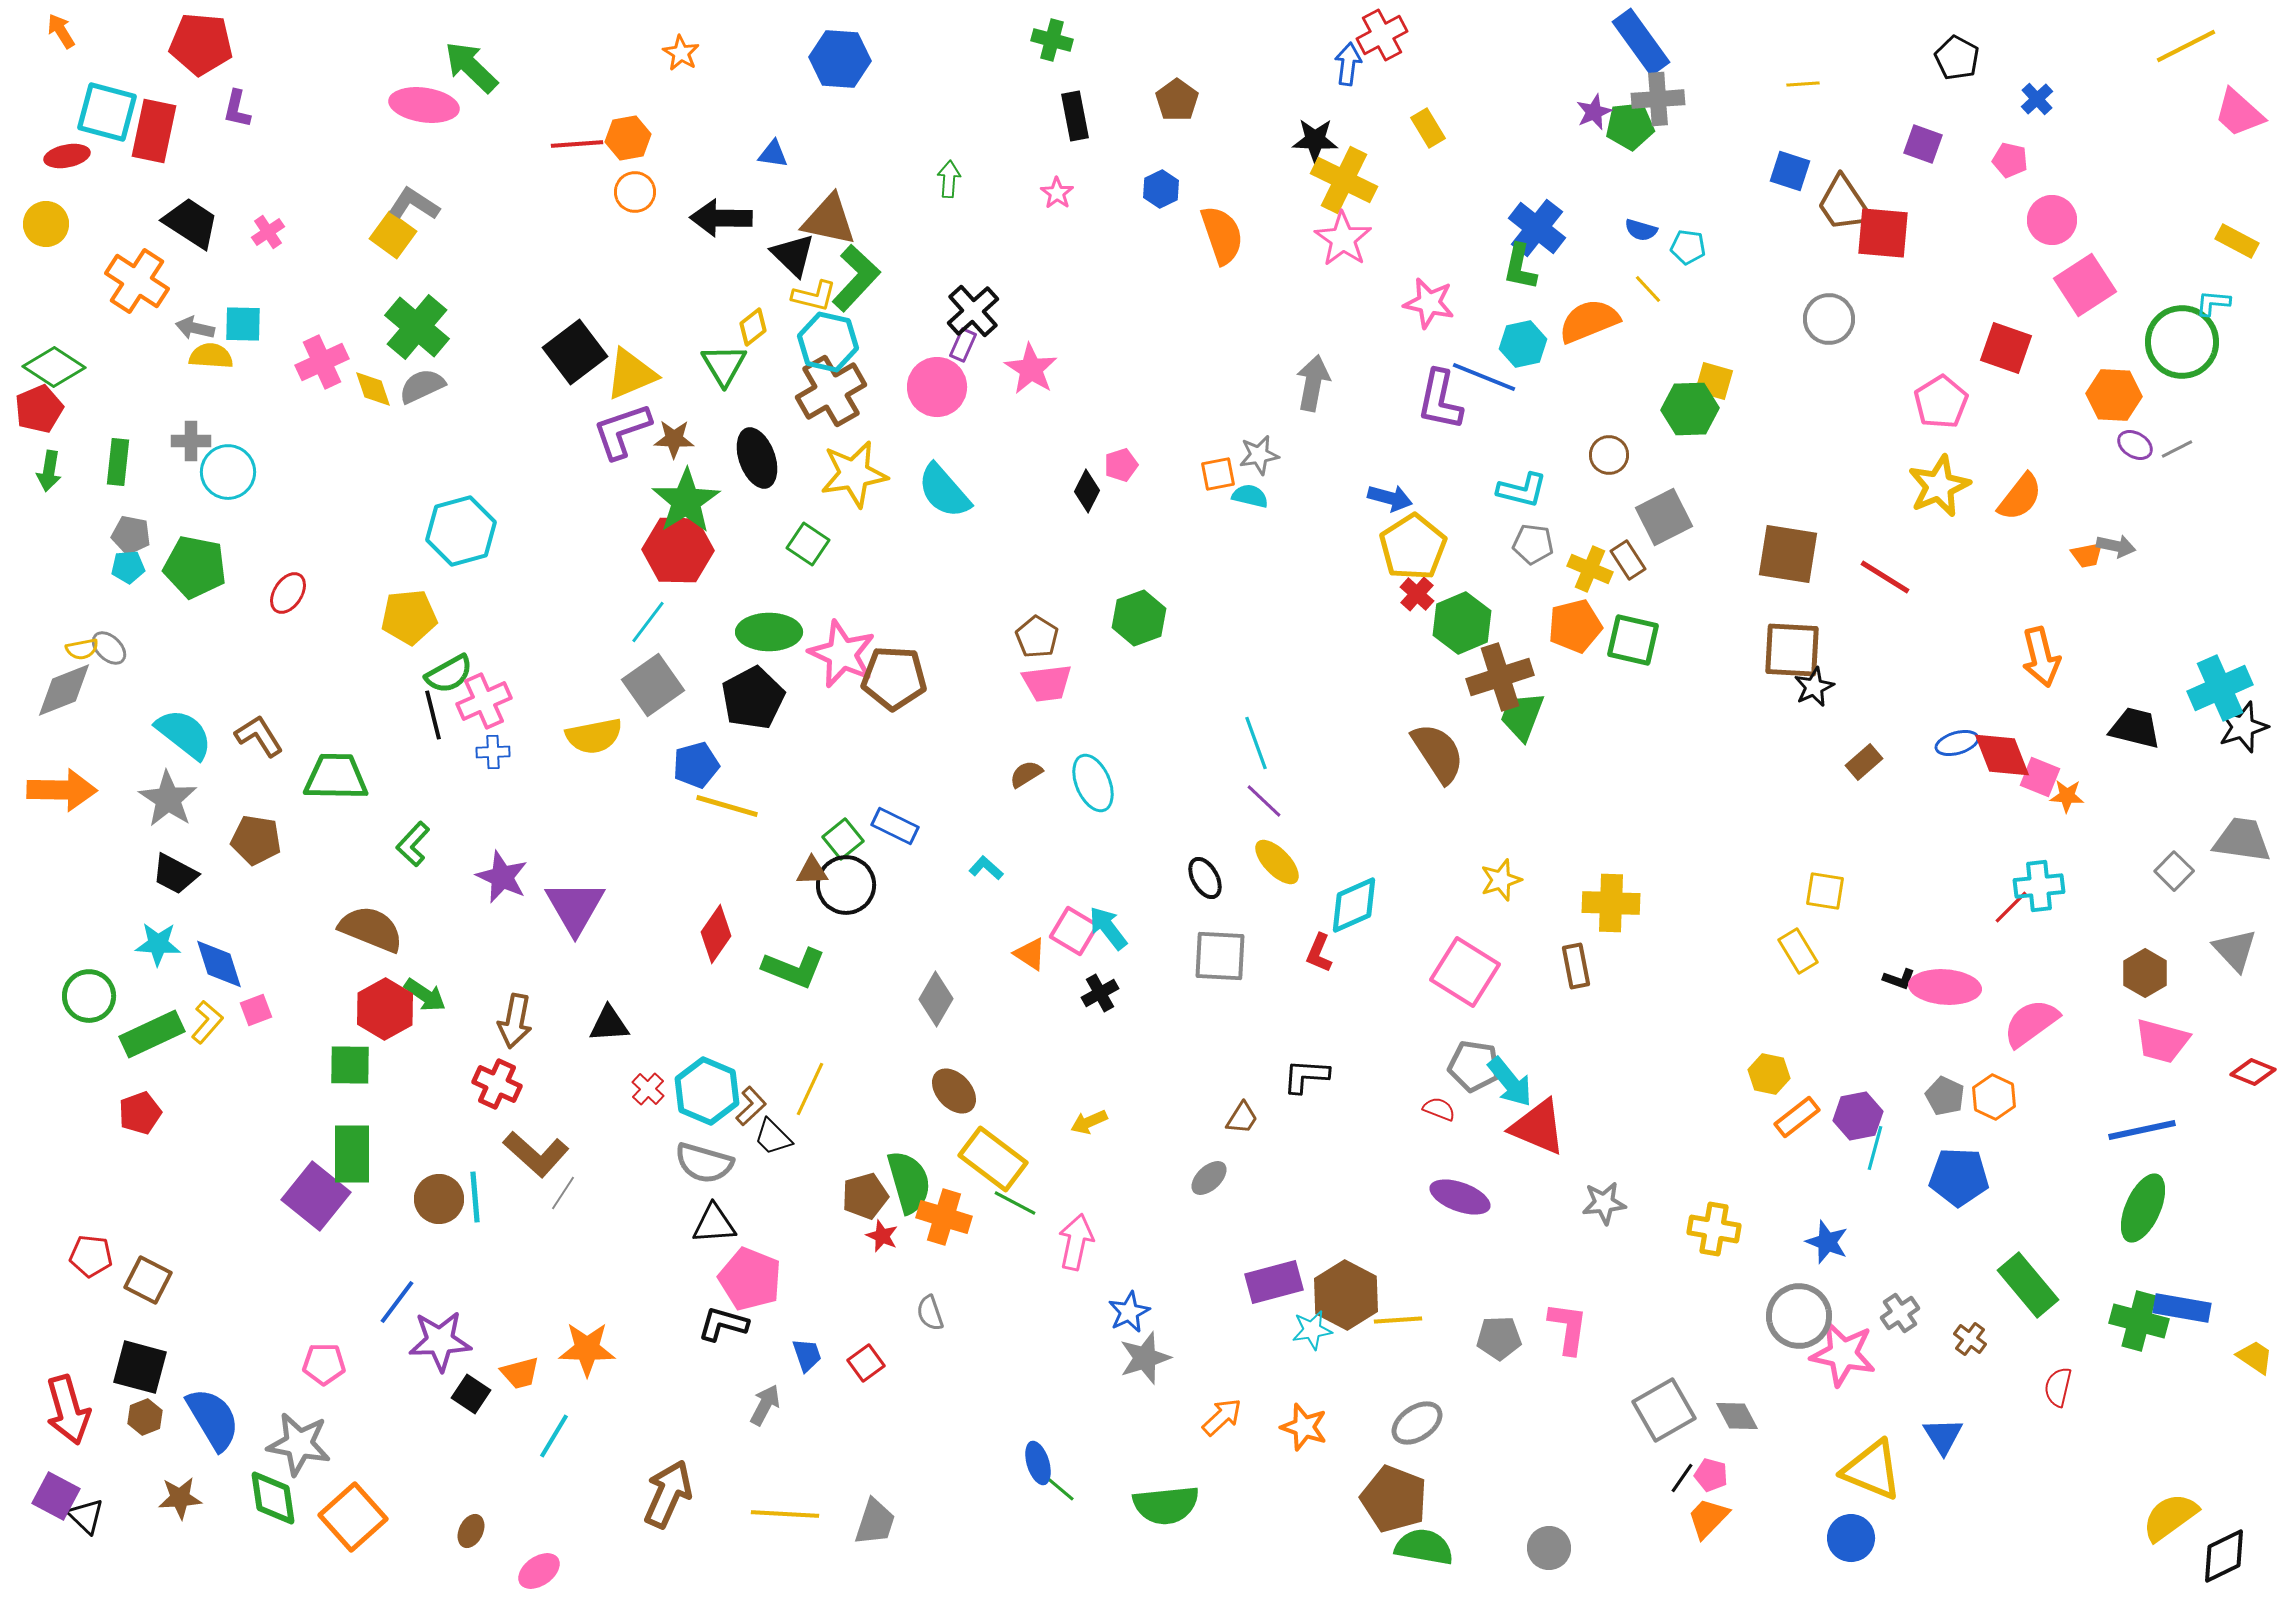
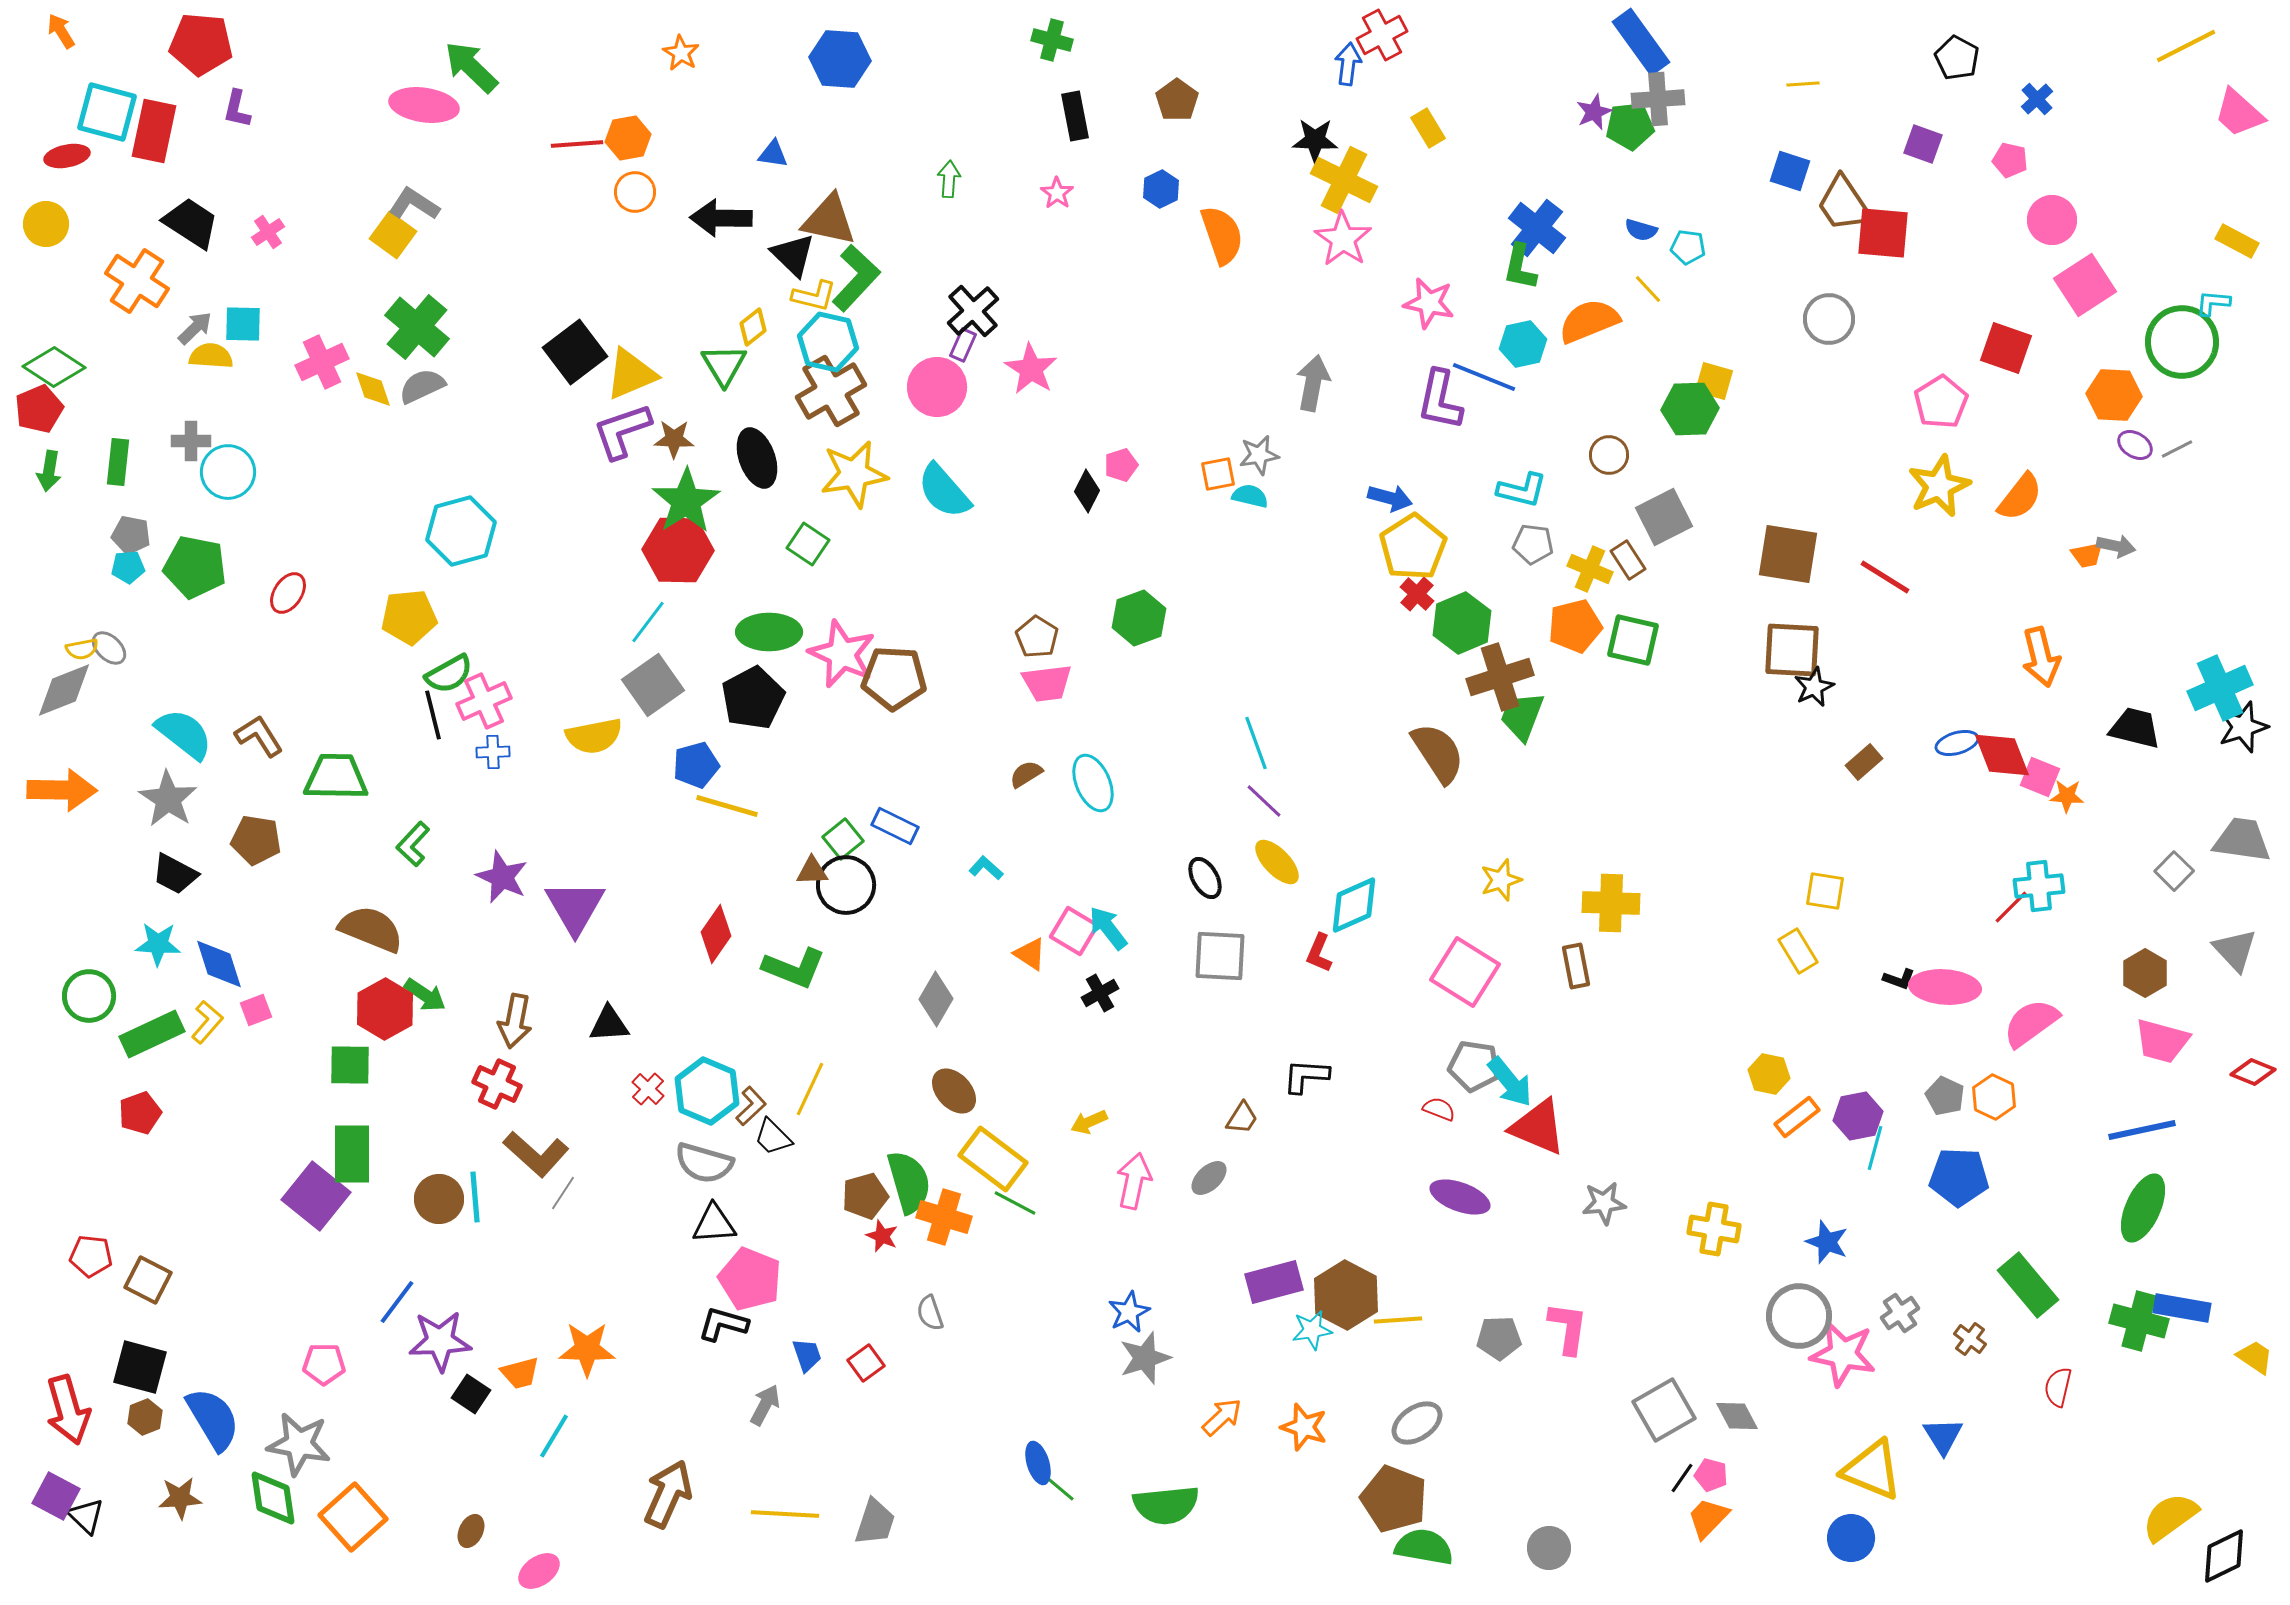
gray arrow at (195, 328): rotated 123 degrees clockwise
pink arrow at (1076, 1242): moved 58 px right, 61 px up
